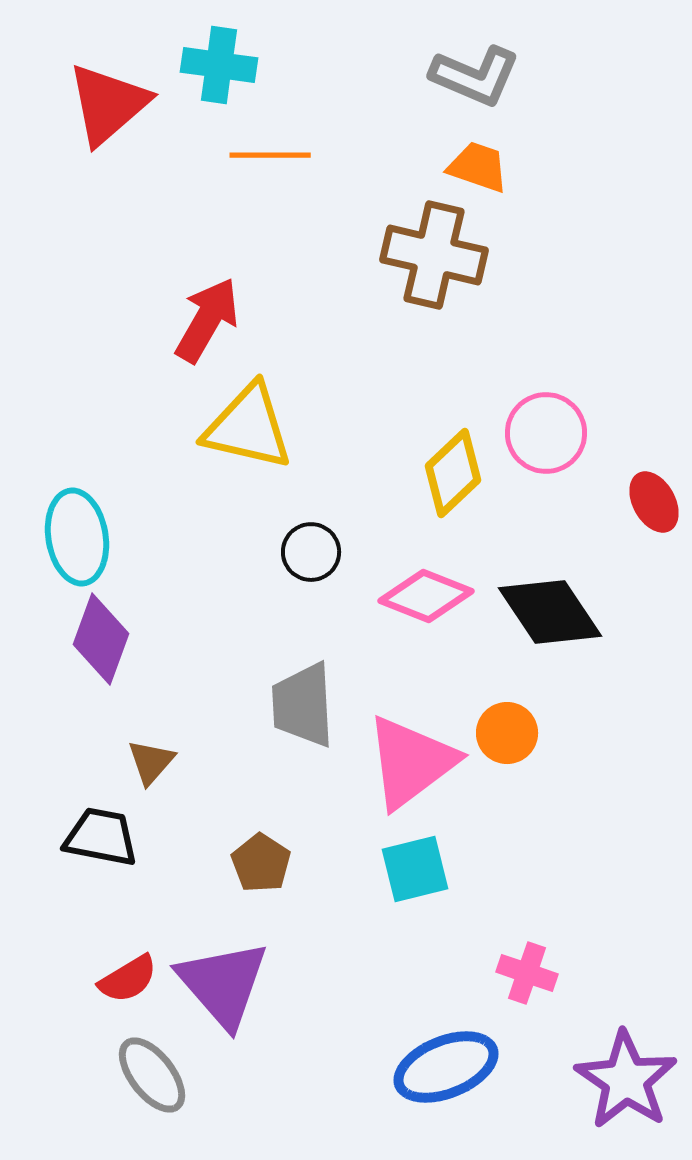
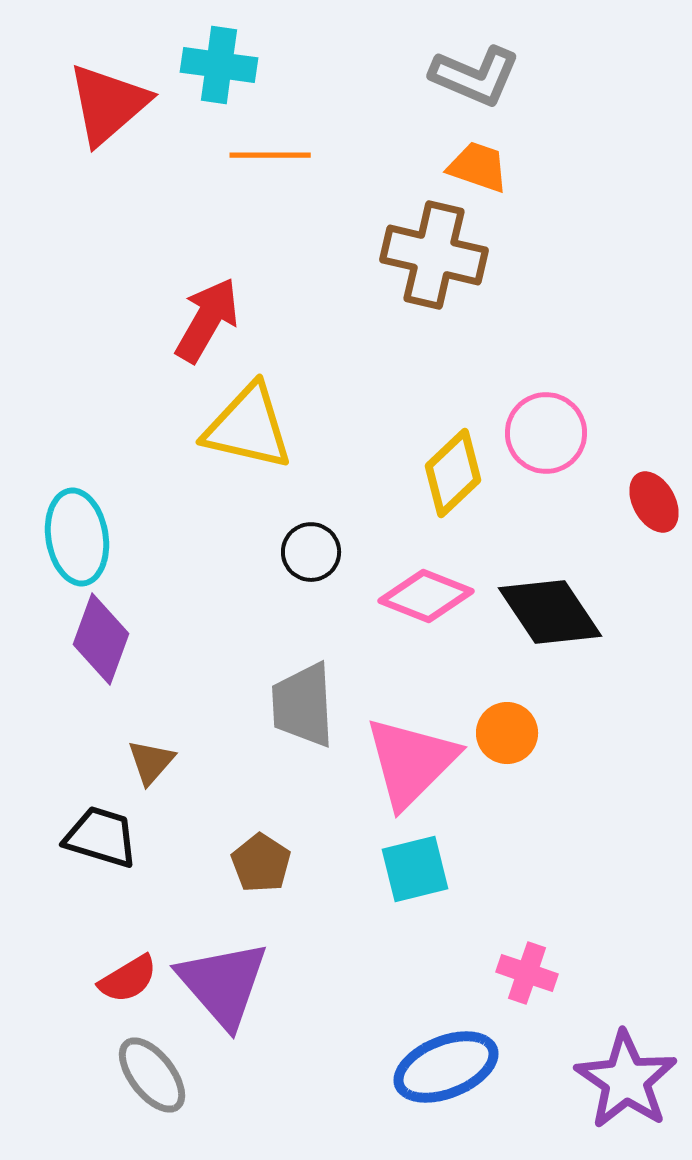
pink triangle: rotated 8 degrees counterclockwise
black trapezoid: rotated 6 degrees clockwise
